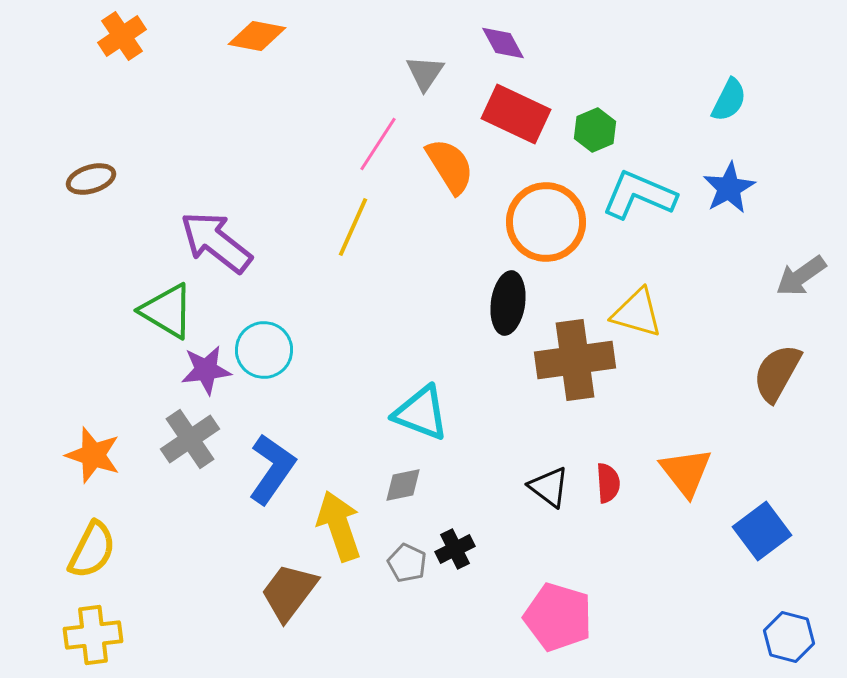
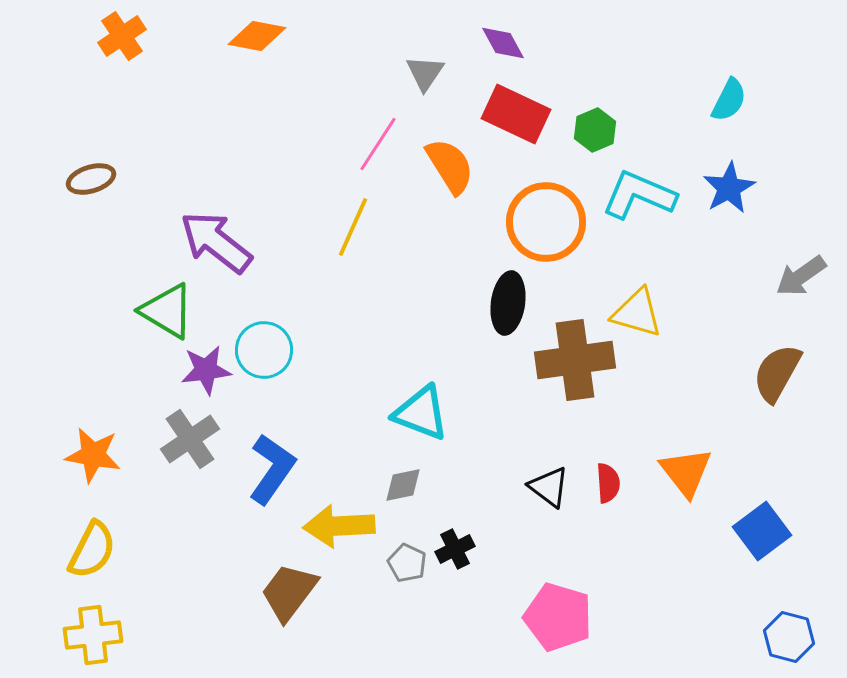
orange star: rotated 8 degrees counterclockwise
yellow arrow: rotated 74 degrees counterclockwise
